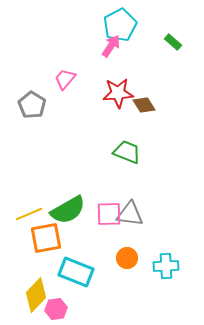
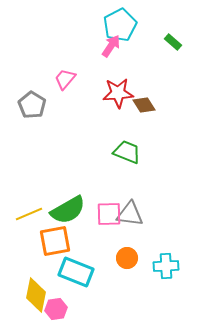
orange square: moved 9 px right, 3 px down
yellow diamond: rotated 32 degrees counterclockwise
